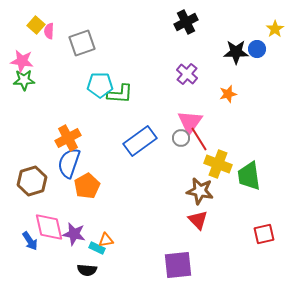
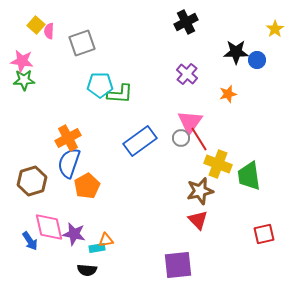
blue circle: moved 11 px down
brown star: rotated 24 degrees counterclockwise
cyan rectangle: rotated 35 degrees counterclockwise
